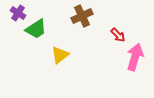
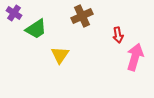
purple cross: moved 4 px left
red arrow: rotated 35 degrees clockwise
yellow triangle: rotated 18 degrees counterclockwise
